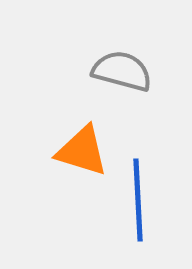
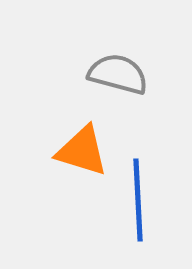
gray semicircle: moved 4 px left, 3 px down
